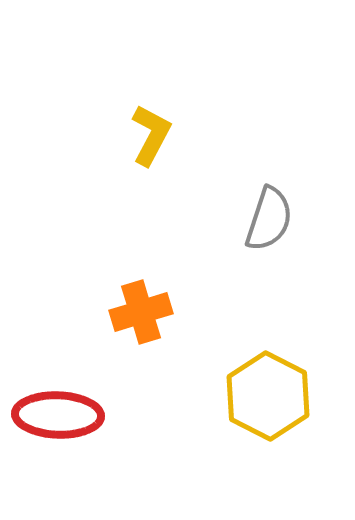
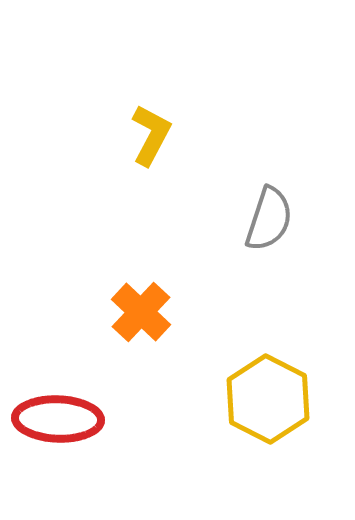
orange cross: rotated 30 degrees counterclockwise
yellow hexagon: moved 3 px down
red ellipse: moved 4 px down
